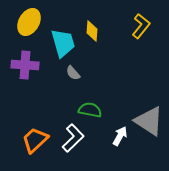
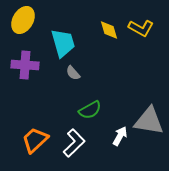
yellow ellipse: moved 6 px left, 2 px up
yellow L-shape: moved 2 px down; rotated 80 degrees clockwise
yellow diamond: moved 17 px right, 1 px up; rotated 20 degrees counterclockwise
green semicircle: rotated 140 degrees clockwise
gray triangle: rotated 24 degrees counterclockwise
white L-shape: moved 1 px right, 5 px down
